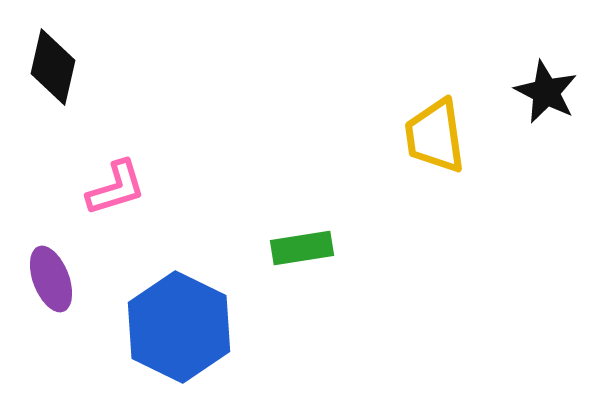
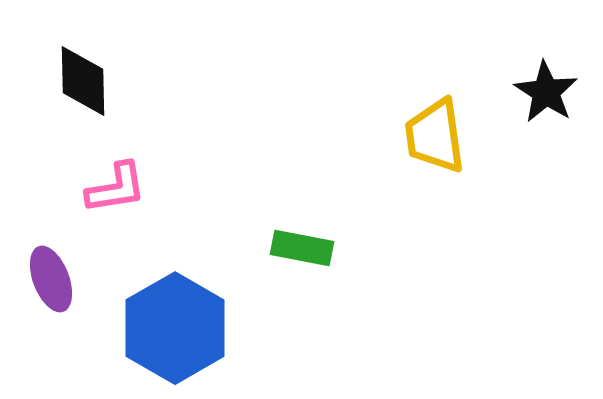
black diamond: moved 30 px right, 14 px down; rotated 14 degrees counterclockwise
black star: rotated 6 degrees clockwise
pink L-shape: rotated 8 degrees clockwise
green rectangle: rotated 20 degrees clockwise
blue hexagon: moved 4 px left, 1 px down; rotated 4 degrees clockwise
